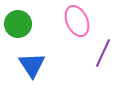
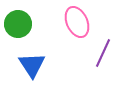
pink ellipse: moved 1 px down
